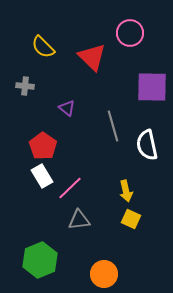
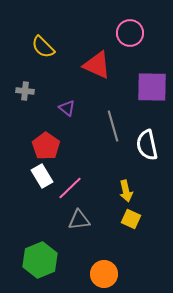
red triangle: moved 5 px right, 8 px down; rotated 20 degrees counterclockwise
gray cross: moved 5 px down
red pentagon: moved 3 px right
